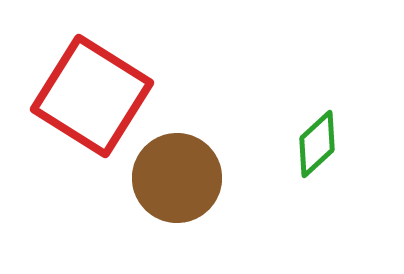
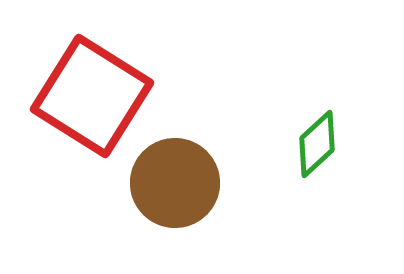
brown circle: moved 2 px left, 5 px down
